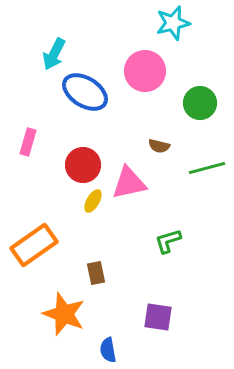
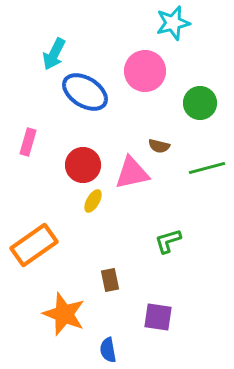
pink triangle: moved 3 px right, 10 px up
brown rectangle: moved 14 px right, 7 px down
